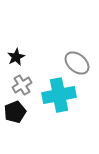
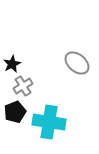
black star: moved 4 px left, 7 px down
gray cross: moved 1 px right, 1 px down
cyan cross: moved 10 px left, 27 px down; rotated 20 degrees clockwise
